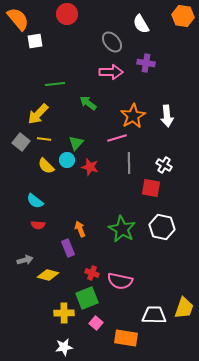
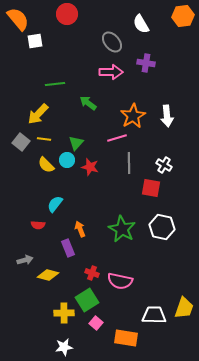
orange hexagon: rotated 15 degrees counterclockwise
yellow semicircle: moved 1 px up
cyan semicircle: moved 20 px right, 3 px down; rotated 90 degrees clockwise
green square: moved 2 px down; rotated 10 degrees counterclockwise
